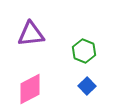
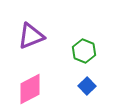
purple triangle: moved 2 px down; rotated 16 degrees counterclockwise
